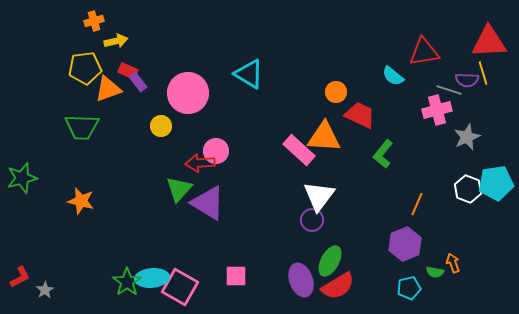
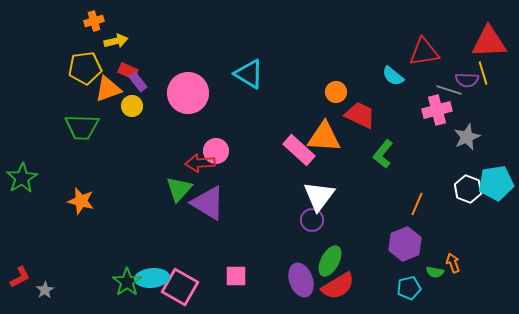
yellow circle at (161, 126): moved 29 px left, 20 px up
green star at (22, 178): rotated 16 degrees counterclockwise
